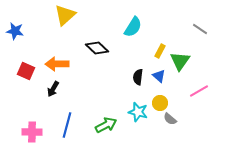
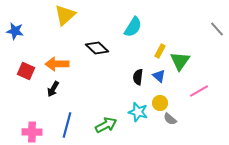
gray line: moved 17 px right; rotated 14 degrees clockwise
